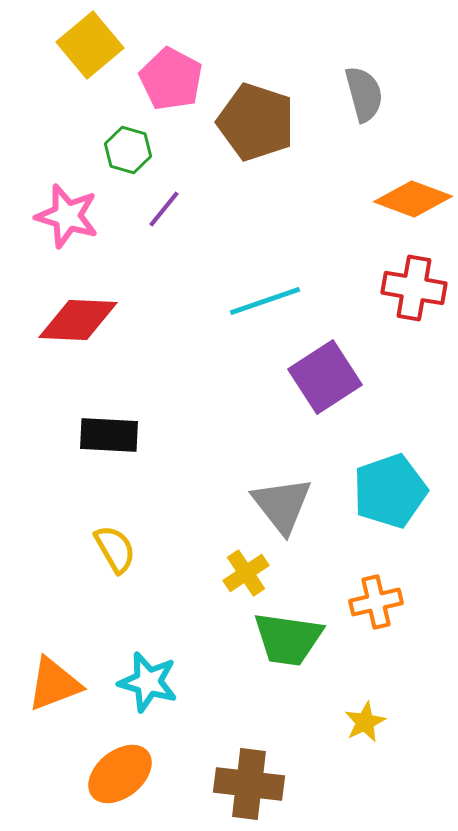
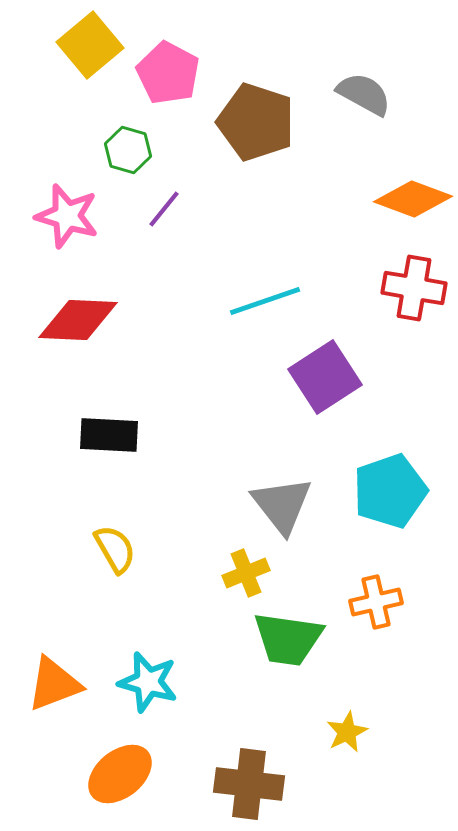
pink pentagon: moved 3 px left, 6 px up
gray semicircle: rotated 46 degrees counterclockwise
yellow cross: rotated 12 degrees clockwise
yellow star: moved 18 px left, 10 px down
